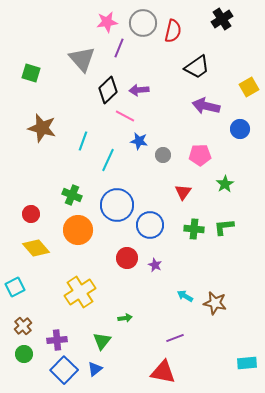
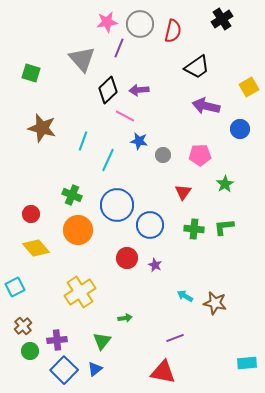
gray circle at (143, 23): moved 3 px left, 1 px down
green circle at (24, 354): moved 6 px right, 3 px up
